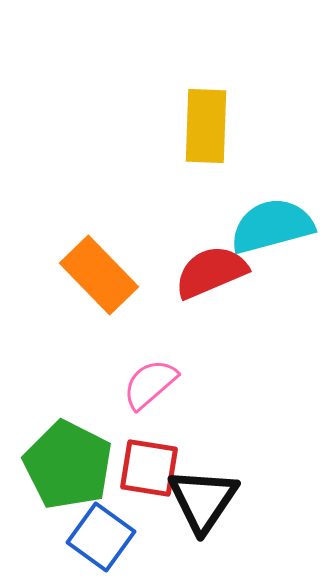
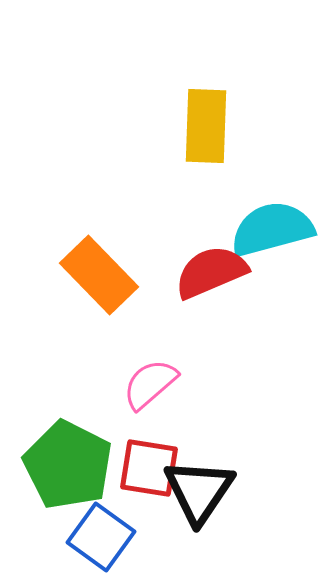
cyan semicircle: moved 3 px down
black triangle: moved 4 px left, 9 px up
